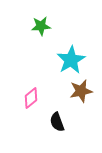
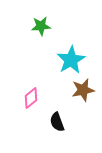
brown star: moved 2 px right, 1 px up
